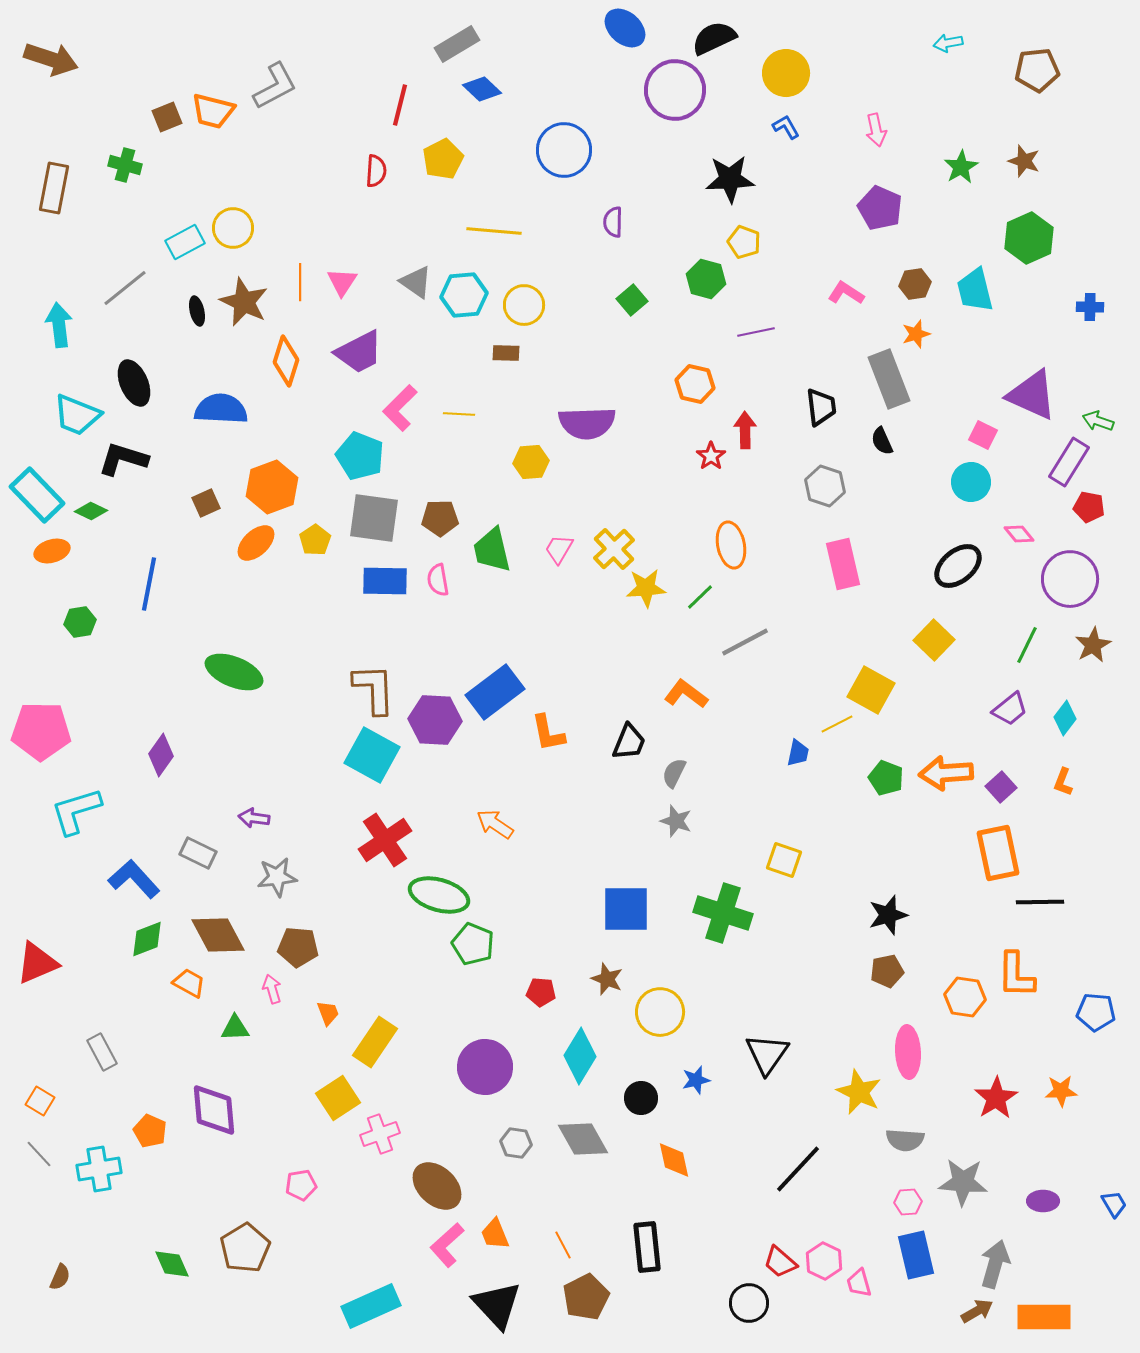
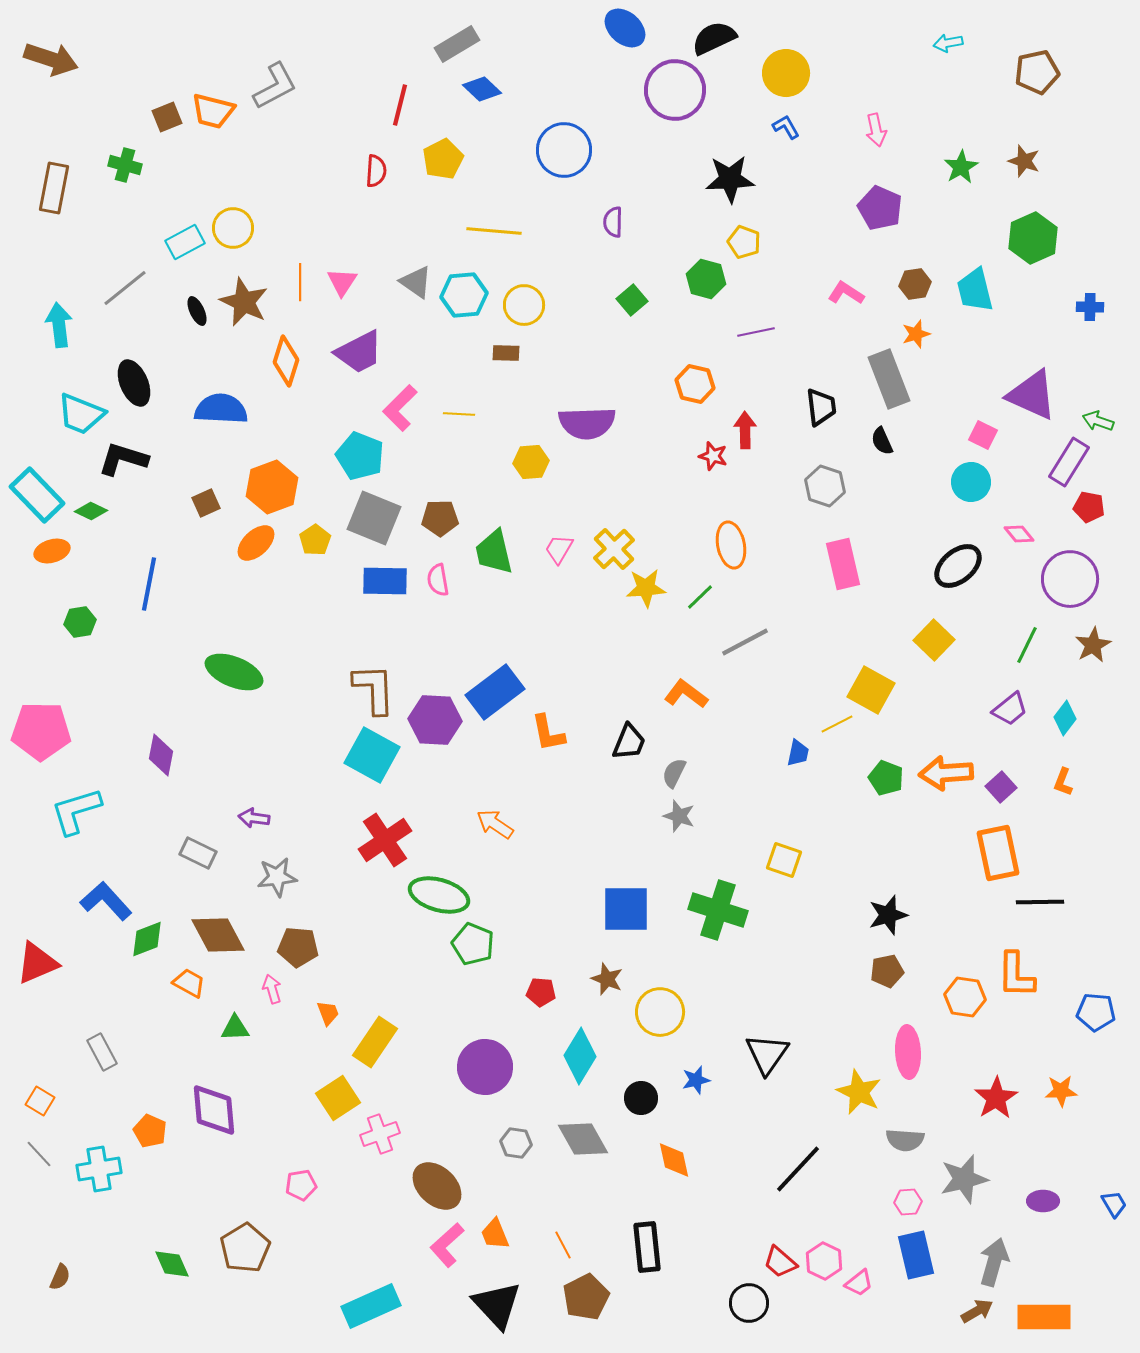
brown pentagon at (1037, 70): moved 2 px down; rotated 6 degrees counterclockwise
green hexagon at (1029, 238): moved 4 px right
black ellipse at (197, 311): rotated 12 degrees counterclockwise
cyan trapezoid at (77, 415): moved 4 px right, 1 px up
red star at (711, 456): moved 2 px right; rotated 20 degrees counterclockwise
gray square at (374, 518): rotated 14 degrees clockwise
green trapezoid at (492, 550): moved 2 px right, 2 px down
purple diamond at (161, 755): rotated 24 degrees counterclockwise
gray star at (676, 821): moved 3 px right, 5 px up
blue L-shape at (134, 879): moved 28 px left, 22 px down
green cross at (723, 913): moved 5 px left, 3 px up
gray star at (963, 1182): moved 1 px right, 3 px up; rotated 18 degrees counterclockwise
gray arrow at (995, 1264): moved 1 px left, 2 px up
pink trapezoid at (859, 1283): rotated 112 degrees counterclockwise
